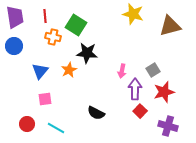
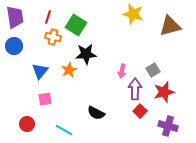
red line: moved 3 px right, 1 px down; rotated 24 degrees clockwise
black star: moved 1 px left, 1 px down; rotated 10 degrees counterclockwise
cyan line: moved 8 px right, 2 px down
